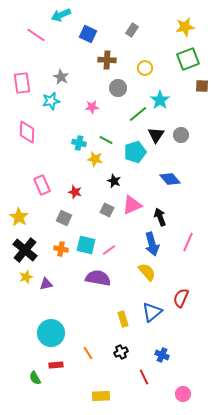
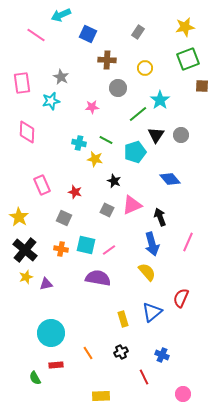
gray rectangle at (132, 30): moved 6 px right, 2 px down
